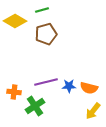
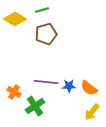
yellow diamond: moved 2 px up
purple line: rotated 20 degrees clockwise
orange semicircle: rotated 24 degrees clockwise
orange cross: rotated 24 degrees clockwise
yellow arrow: moved 1 px left, 1 px down
